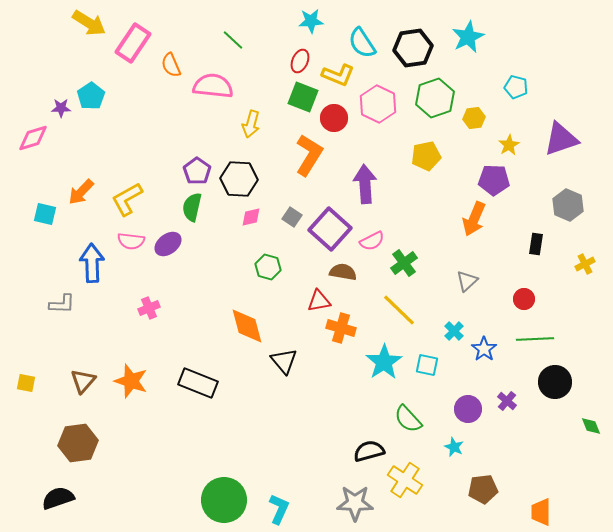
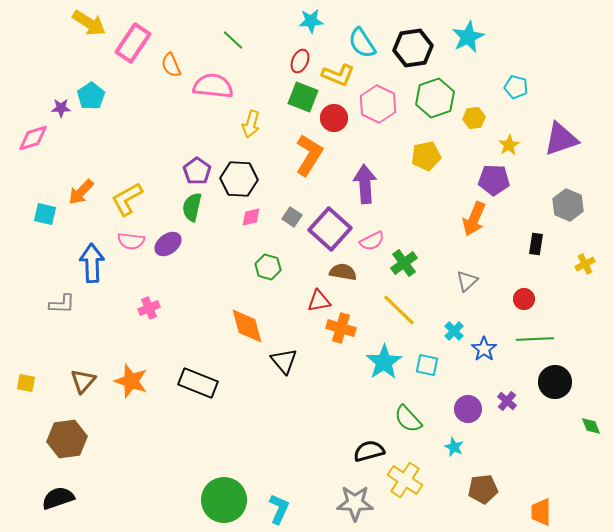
brown hexagon at (78, 443): moved 11 px left, 4 px up
